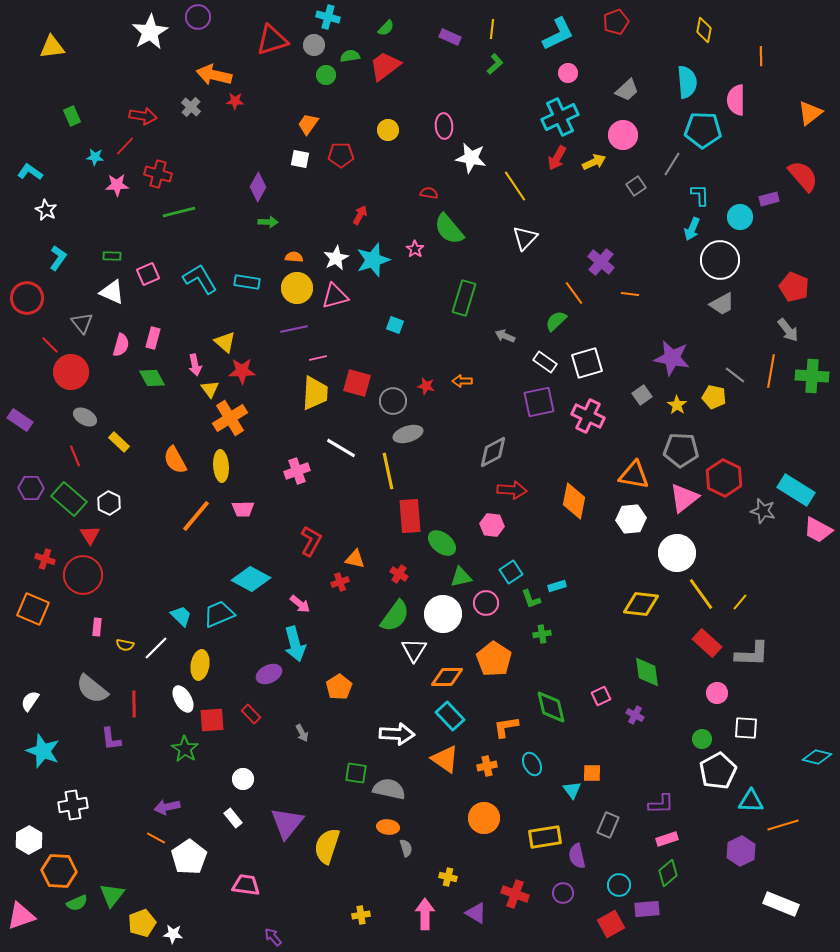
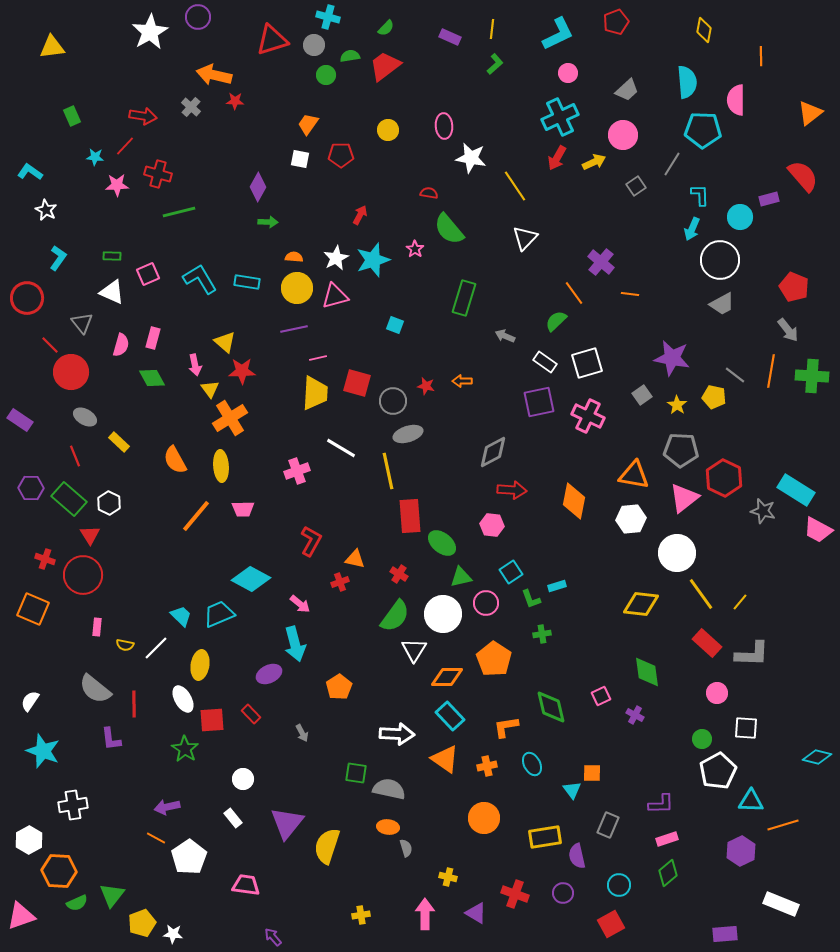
gray semicircle at (92, 689): moved 3 px right
purple rectangle at (647, 909): moved 78 px right, 25 px down
